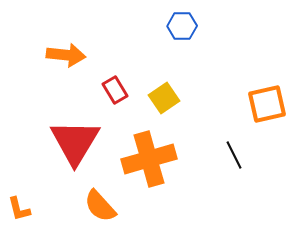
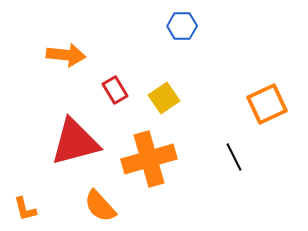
orange square: rotated 12 degrees counterclockwise
red triangle: rotated 44 degrees clockwise
black line: moved 2 px down
orange L-shape: moved 6 px right
